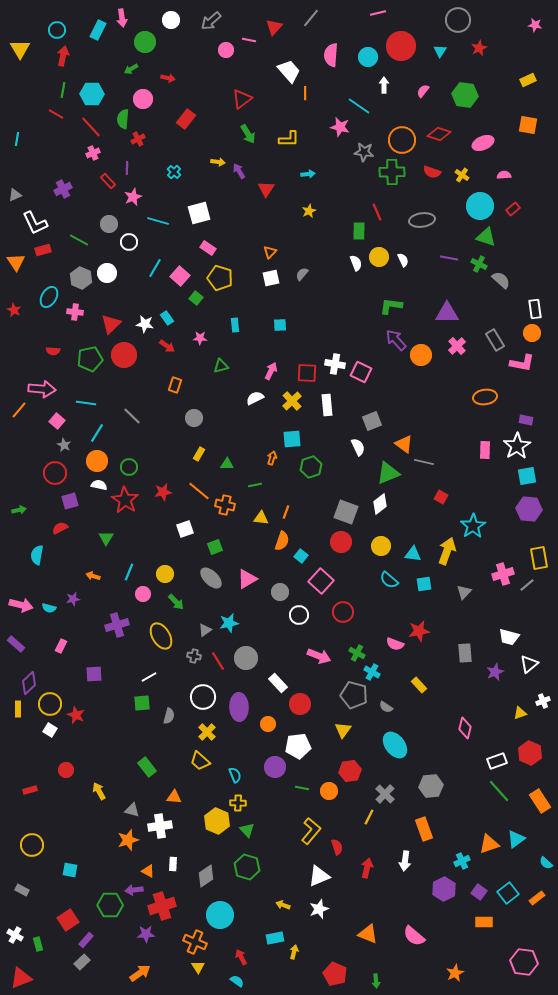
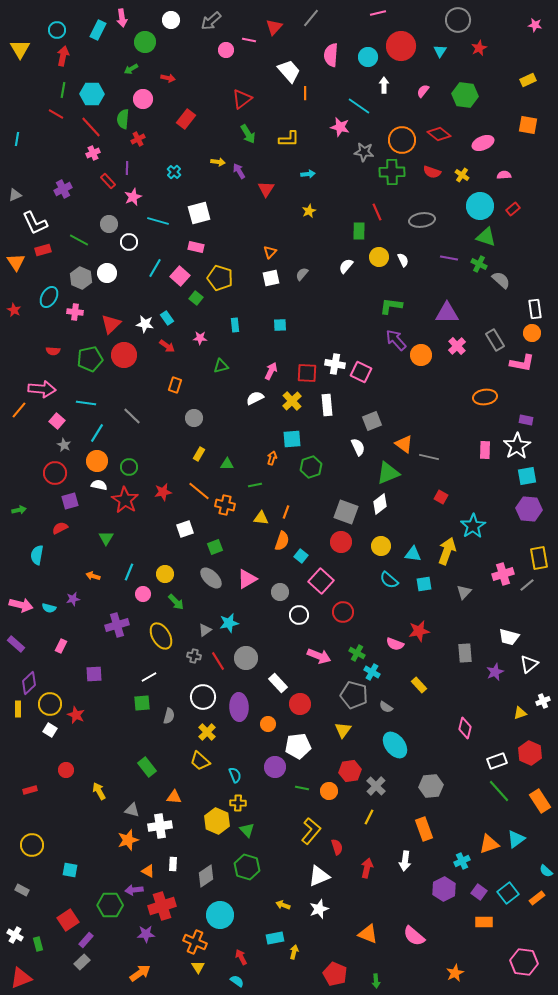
red diamond at (439, 134): rotated 20 degrees clockwise
pink rectangle at (208, 248): moved 12 px left, 1 px up; rotated 21 degrees counterclockwise
white semicircle at (356, 263): moved 10 px left, 3 px down; rotated 119 degrees counterclockwise
gray line at (424, 462): moved 5 px right, 5 px up
gray cross at (385, 794): moved 9 px left, 8 px up
cyan semicircle at (546, 863): moved 8 px down
